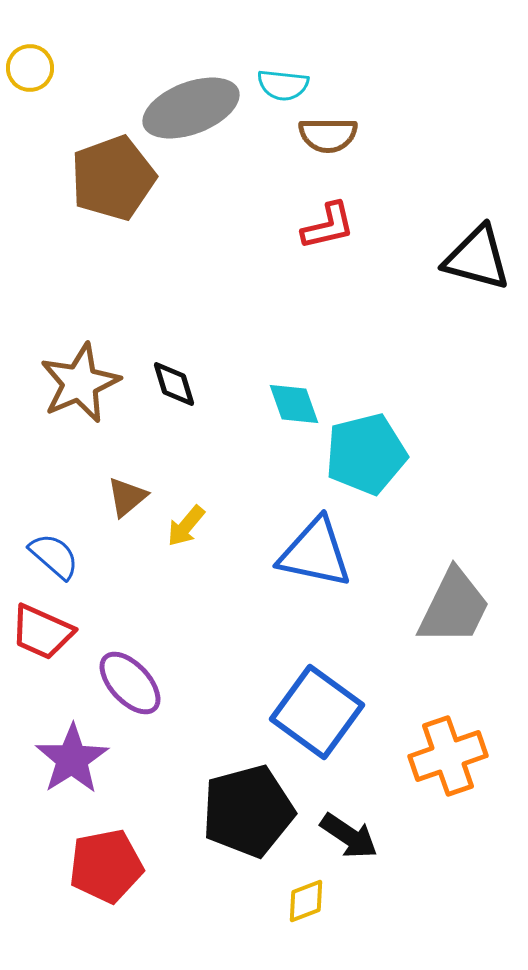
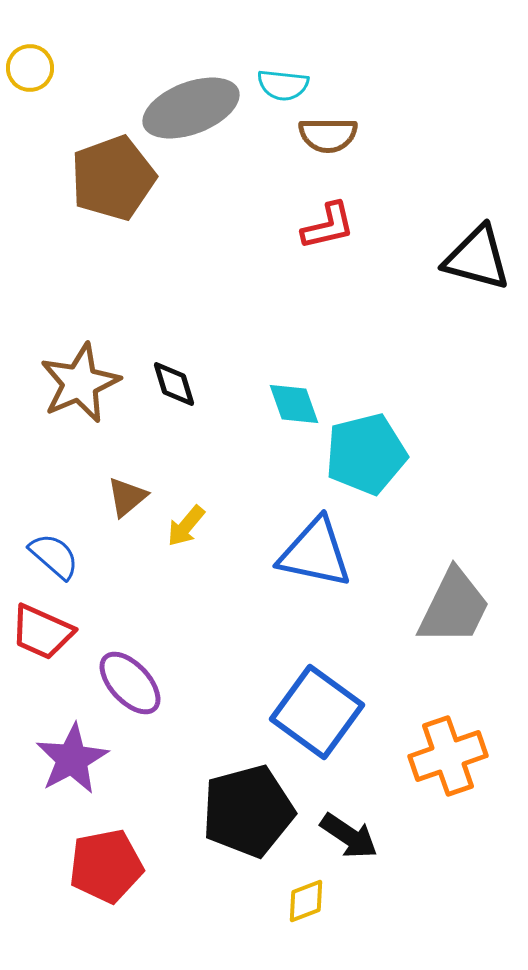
purple star: rotated 4 degrees clockwise
